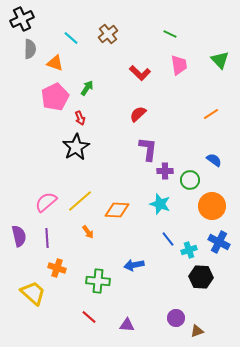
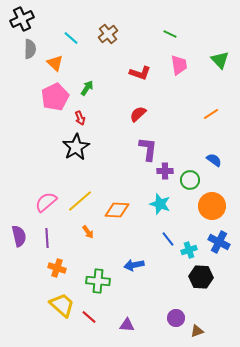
orange triangle: rotated 24 degrees clockwise
red L-shape: rotated 25 degrees counterclockwise
yellow trapezoid: moved 29 px right, 12 px down
